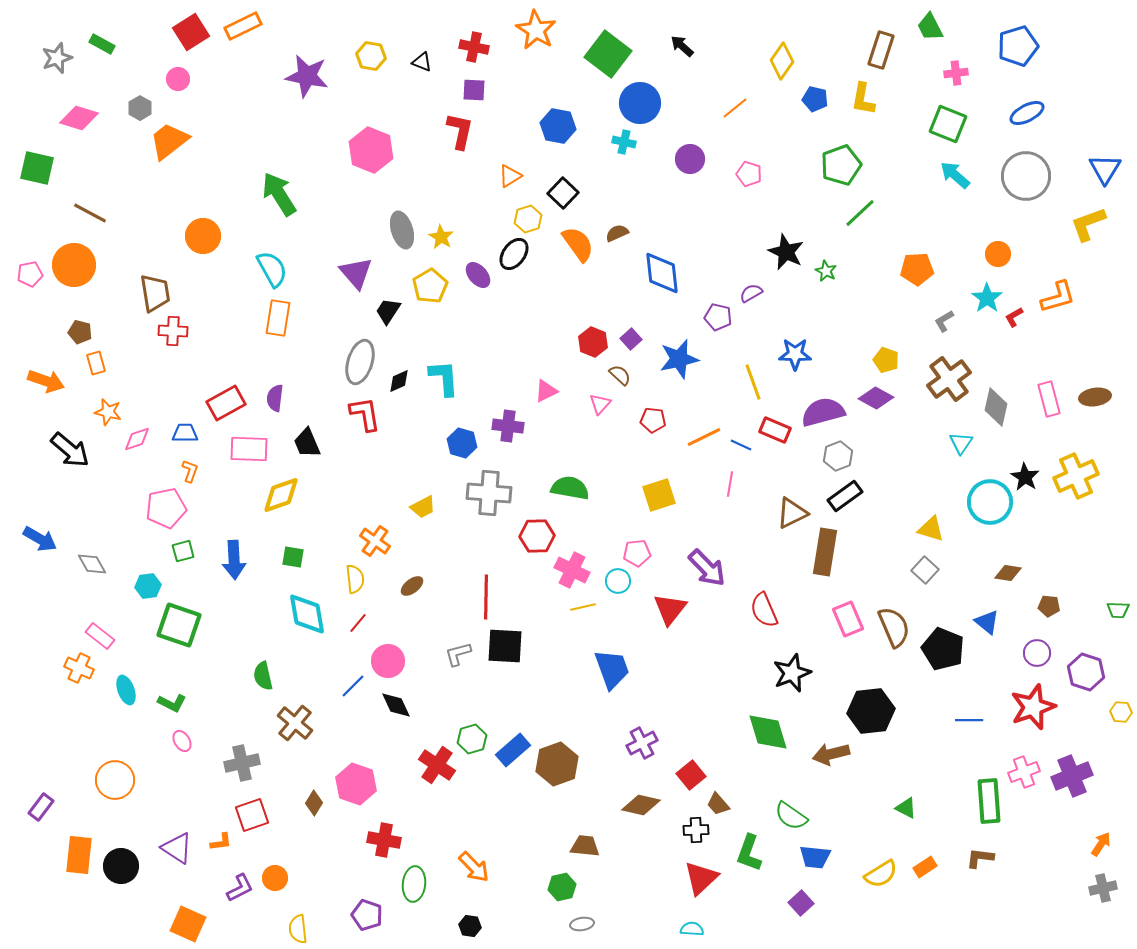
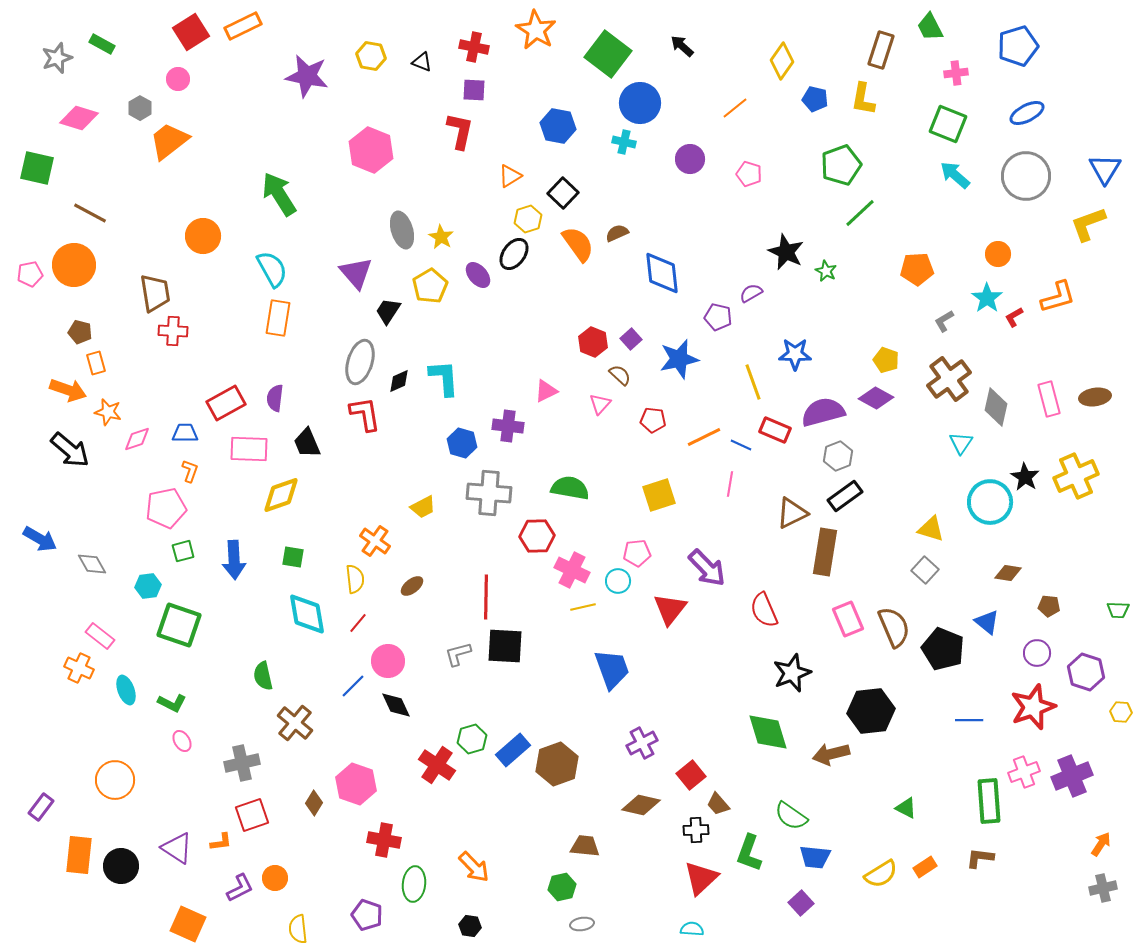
orange arrow at (46, 381): moved 22 px right, 9 px down
